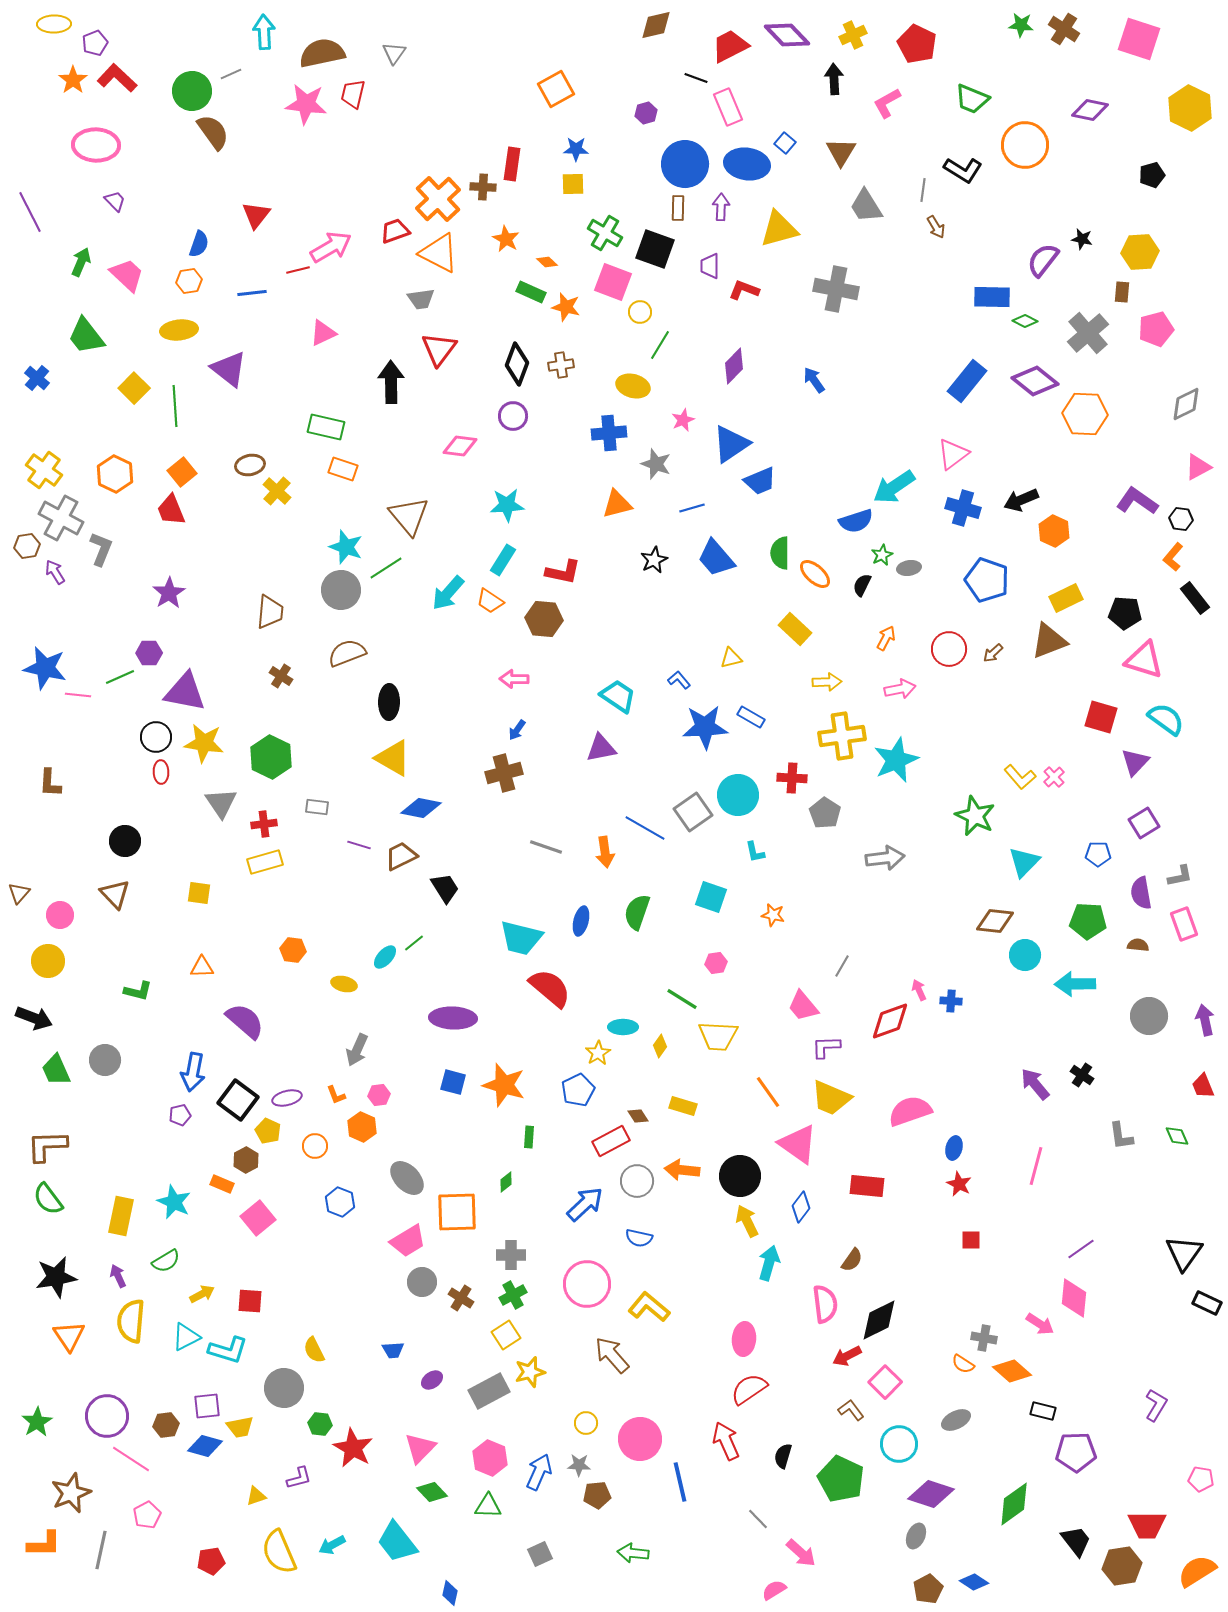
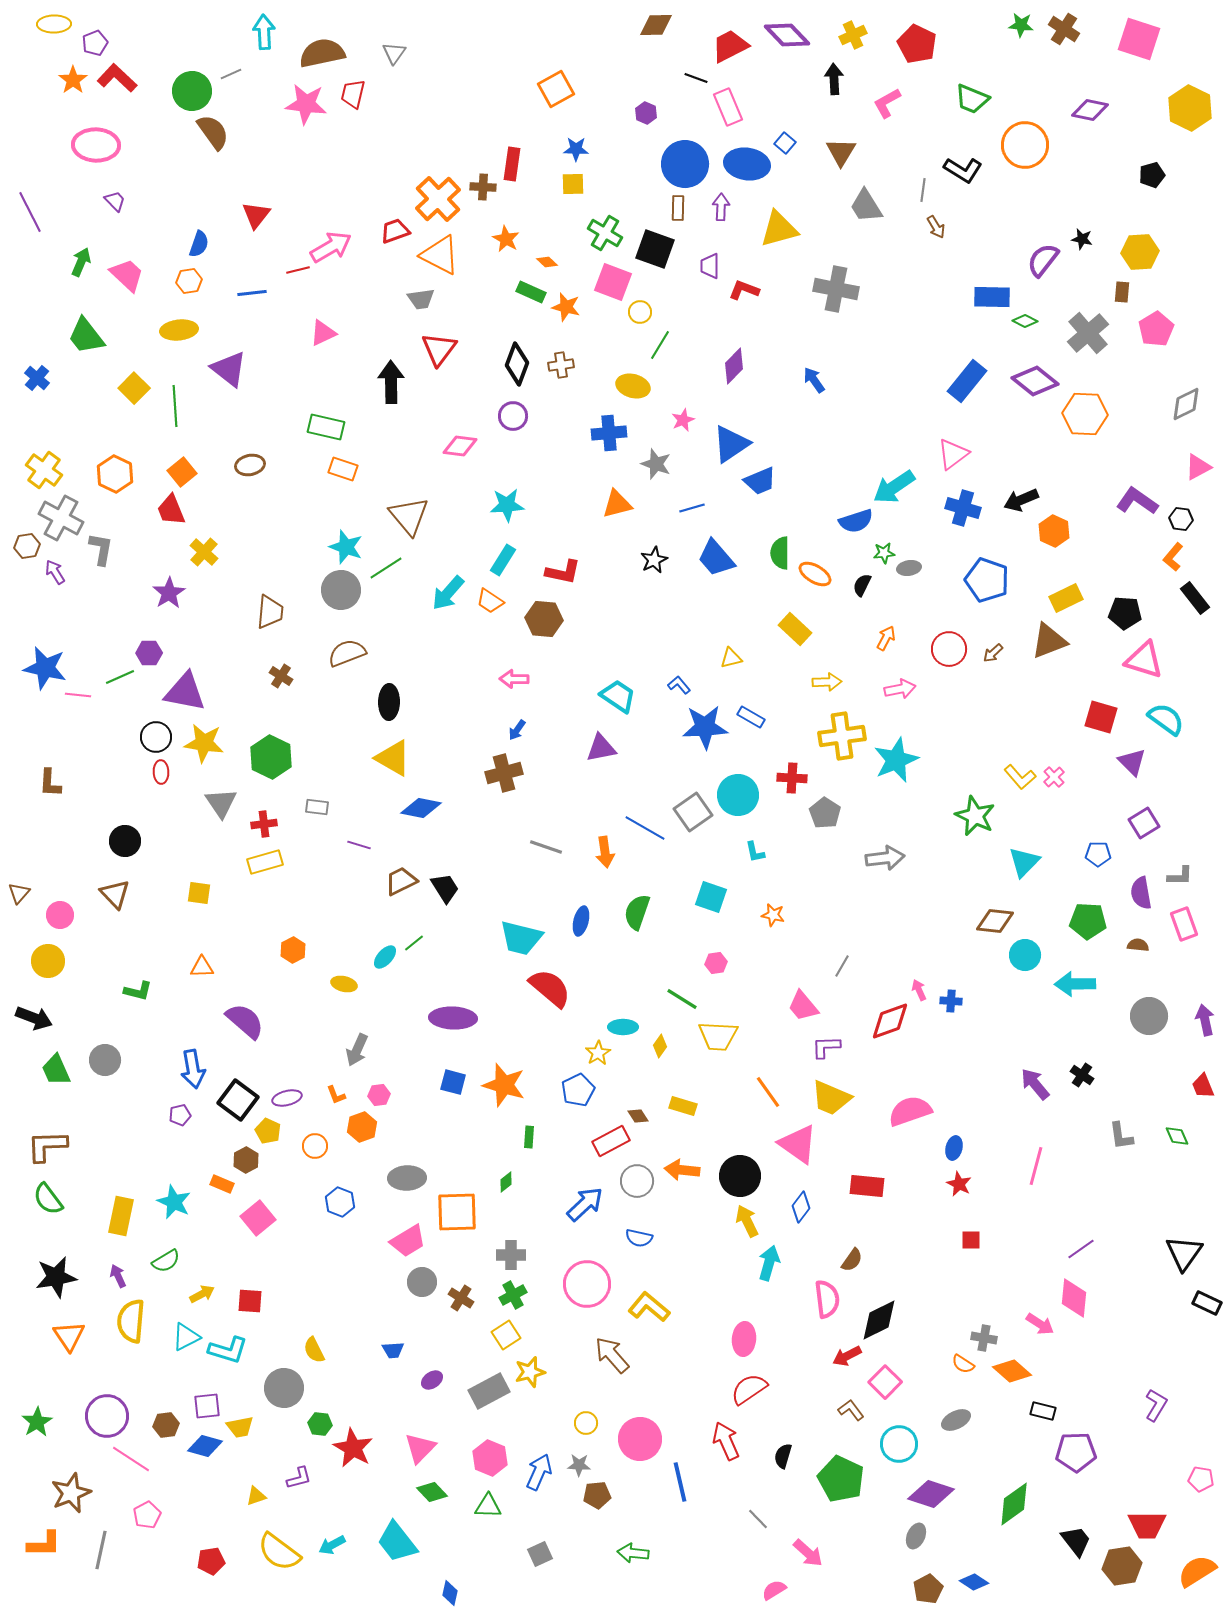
brown diamond at (656, 25): rotated 12 degrees clockwise
purple hexagon at (646, 113): rotated 20 degrees counterclockwise
orange triangle at (439, 253): moved 1 px right, 2 px down
pink pentagon at (1156, 329): rotated 16 degrees counterclockwise
yellow cross at (277, 491): moved 73 px left, 61 px down
gray L-shape at (101, 549): rotated 12 degrees counterclockwise
green star at (882, 555): moved 2 px right, 2 px up; rotated 20 degrees clockwise
orange ellipse at (815, 574): rotated 12 degrees counterclockwise
blue L-shape at (679, 680): moved 5 px down
purple triangle at (1135, 762): moved 3 px left; rotated 28 degrees counterclockwise
brown trapezoid at (401, 856): moved 25 px down
gray L-shape at (1180, 876): rotated 12 degrees clockwise
orange hexagon at (293, 950): rotated 25 degrees clockwise
blue arrow at (193, 1072): moved 3 px up; rotated 21 degrees counterclockwise
orange hexagon at (362, 1127): rotated 16 degrees clockwise
gray ellipse at (407, 1178): rotated 48 degrees counterclockwise
pink semicircle at (825, 1304): moved 2 px right, 5 px up
yellow semicircle at (279, 1552): rotated 30 degrees counterclockwise
pink arrow at (801, 1553): moved 7 px right
